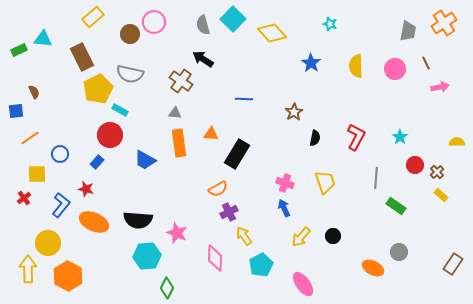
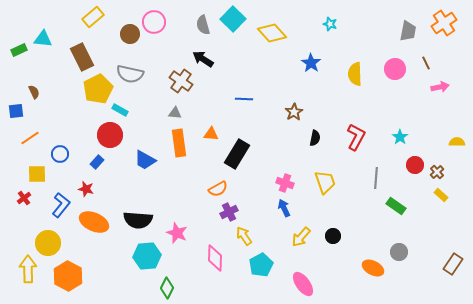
yellow semicircle at (356, 66): moved 1 px left, 8 px down
